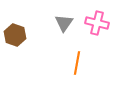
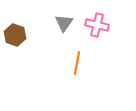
pink cross: moved 2 px down
